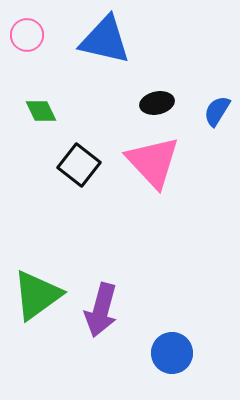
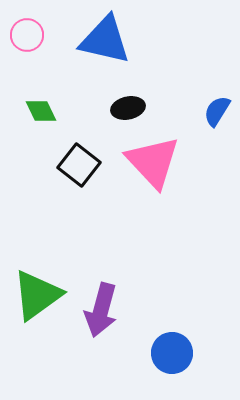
black ellipse: moved 29 px left, 5 px down
